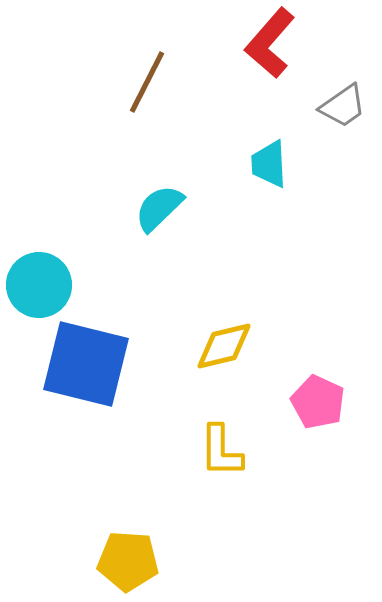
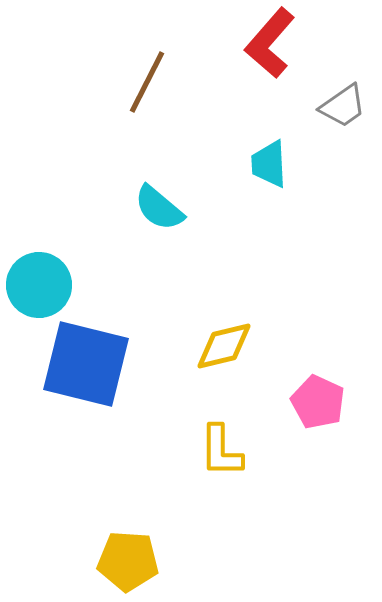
cyan semicircle: rotated 96 degrees counterclockwise
